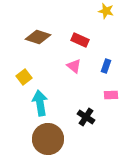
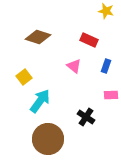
red rectangle: moved 9 px right
cyan arrow: moved 2 px up; rotated 45 degrees clockwise
